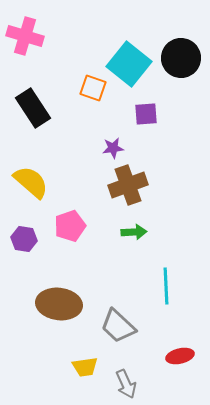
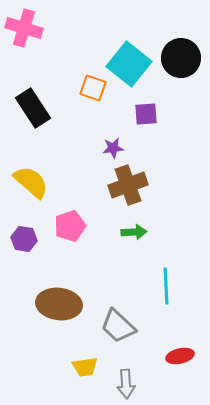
pink cross: moved 1 px left, 8 px up
gray arrow: rotated 20 degrees clockwise
